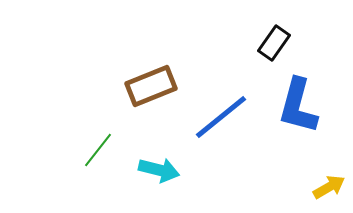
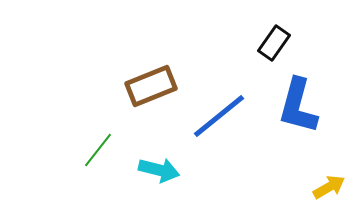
blue line: moved 2 px left, 1 px up
